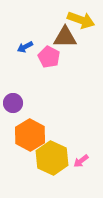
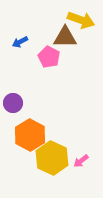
blue arrow: moved 5 px left, 5 px up
